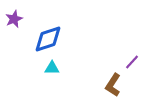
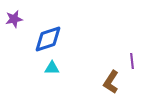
purple star: rotated 12 degrees clockwise
purple line: moved 1 px up; rotated 49 degrees counterclockwise
brown L-shape: moved 2 px left, 3 px up
